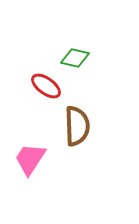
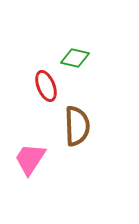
red ellipse: rotated 32 degrees clockwise
